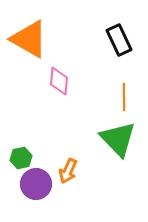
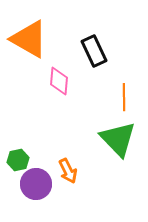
black rectangle: moved 25 px left, 11 px down
green hexagon: moved 3 px left, 2 px down
orange arrow: rotated 50 degrees counterclockwise
